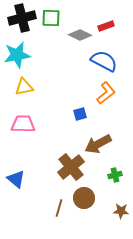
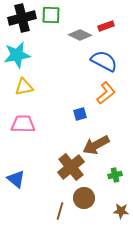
green square: moved 3 px up
brown arrow: moved 2 px left, 1 px down
brown line: moved 1 px right, 3 px down
